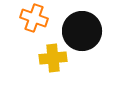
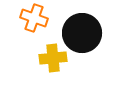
black circle: moved 2 px down
